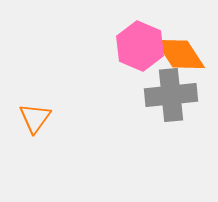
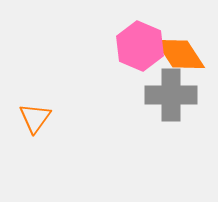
gray cross: rotated 6 degrees clockwise
